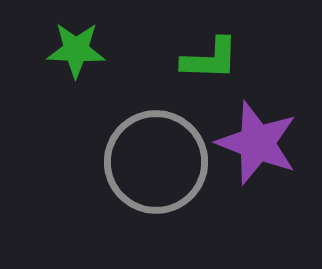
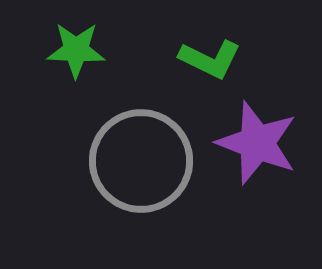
green L-shape: rotated 24 degrees clockwise
gray circle: moved 15 px left, 1 px up
